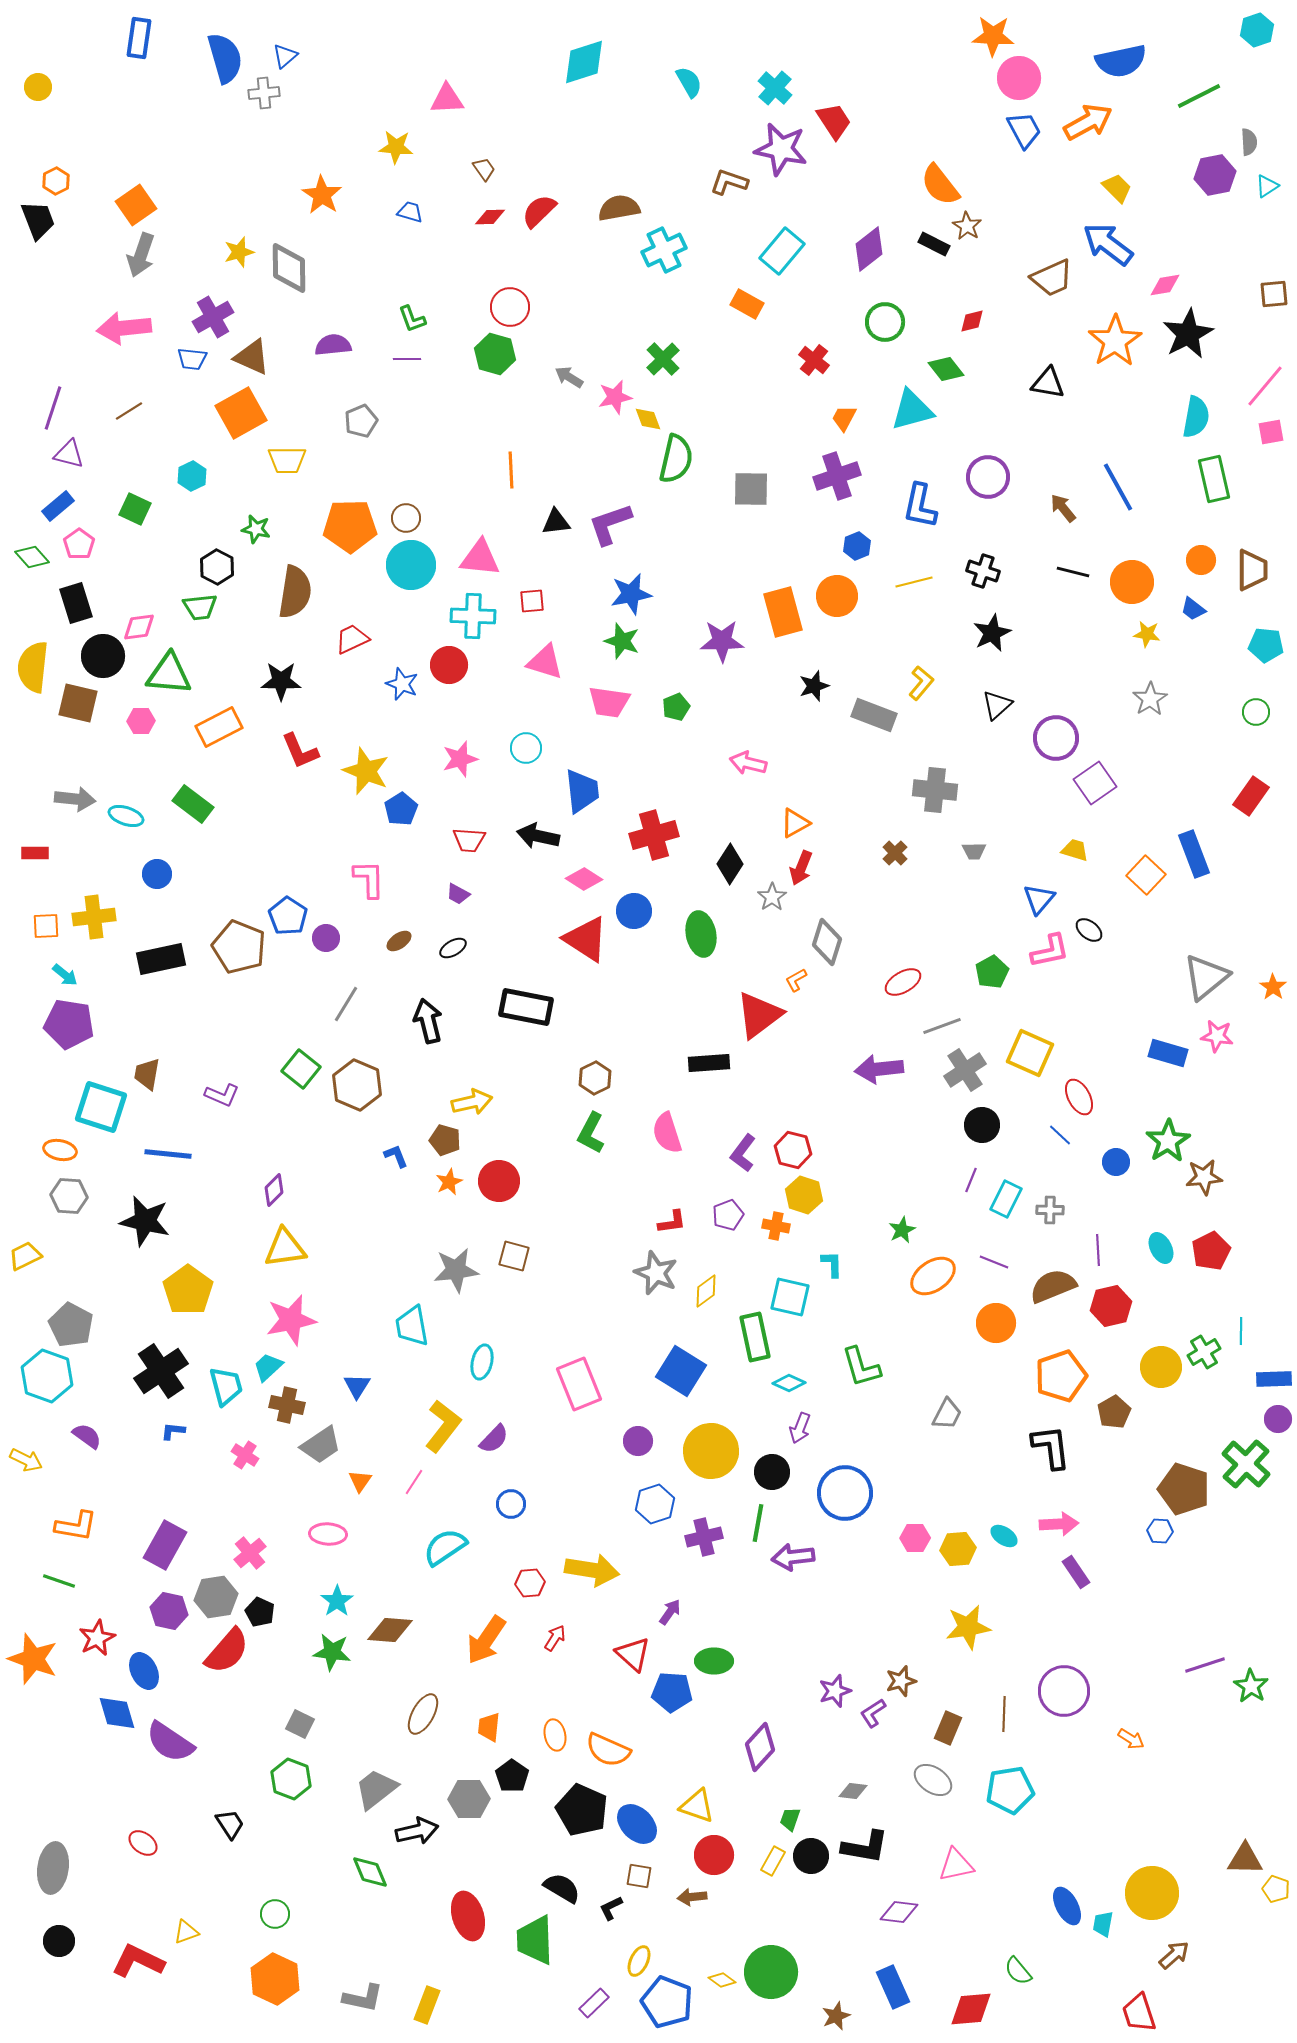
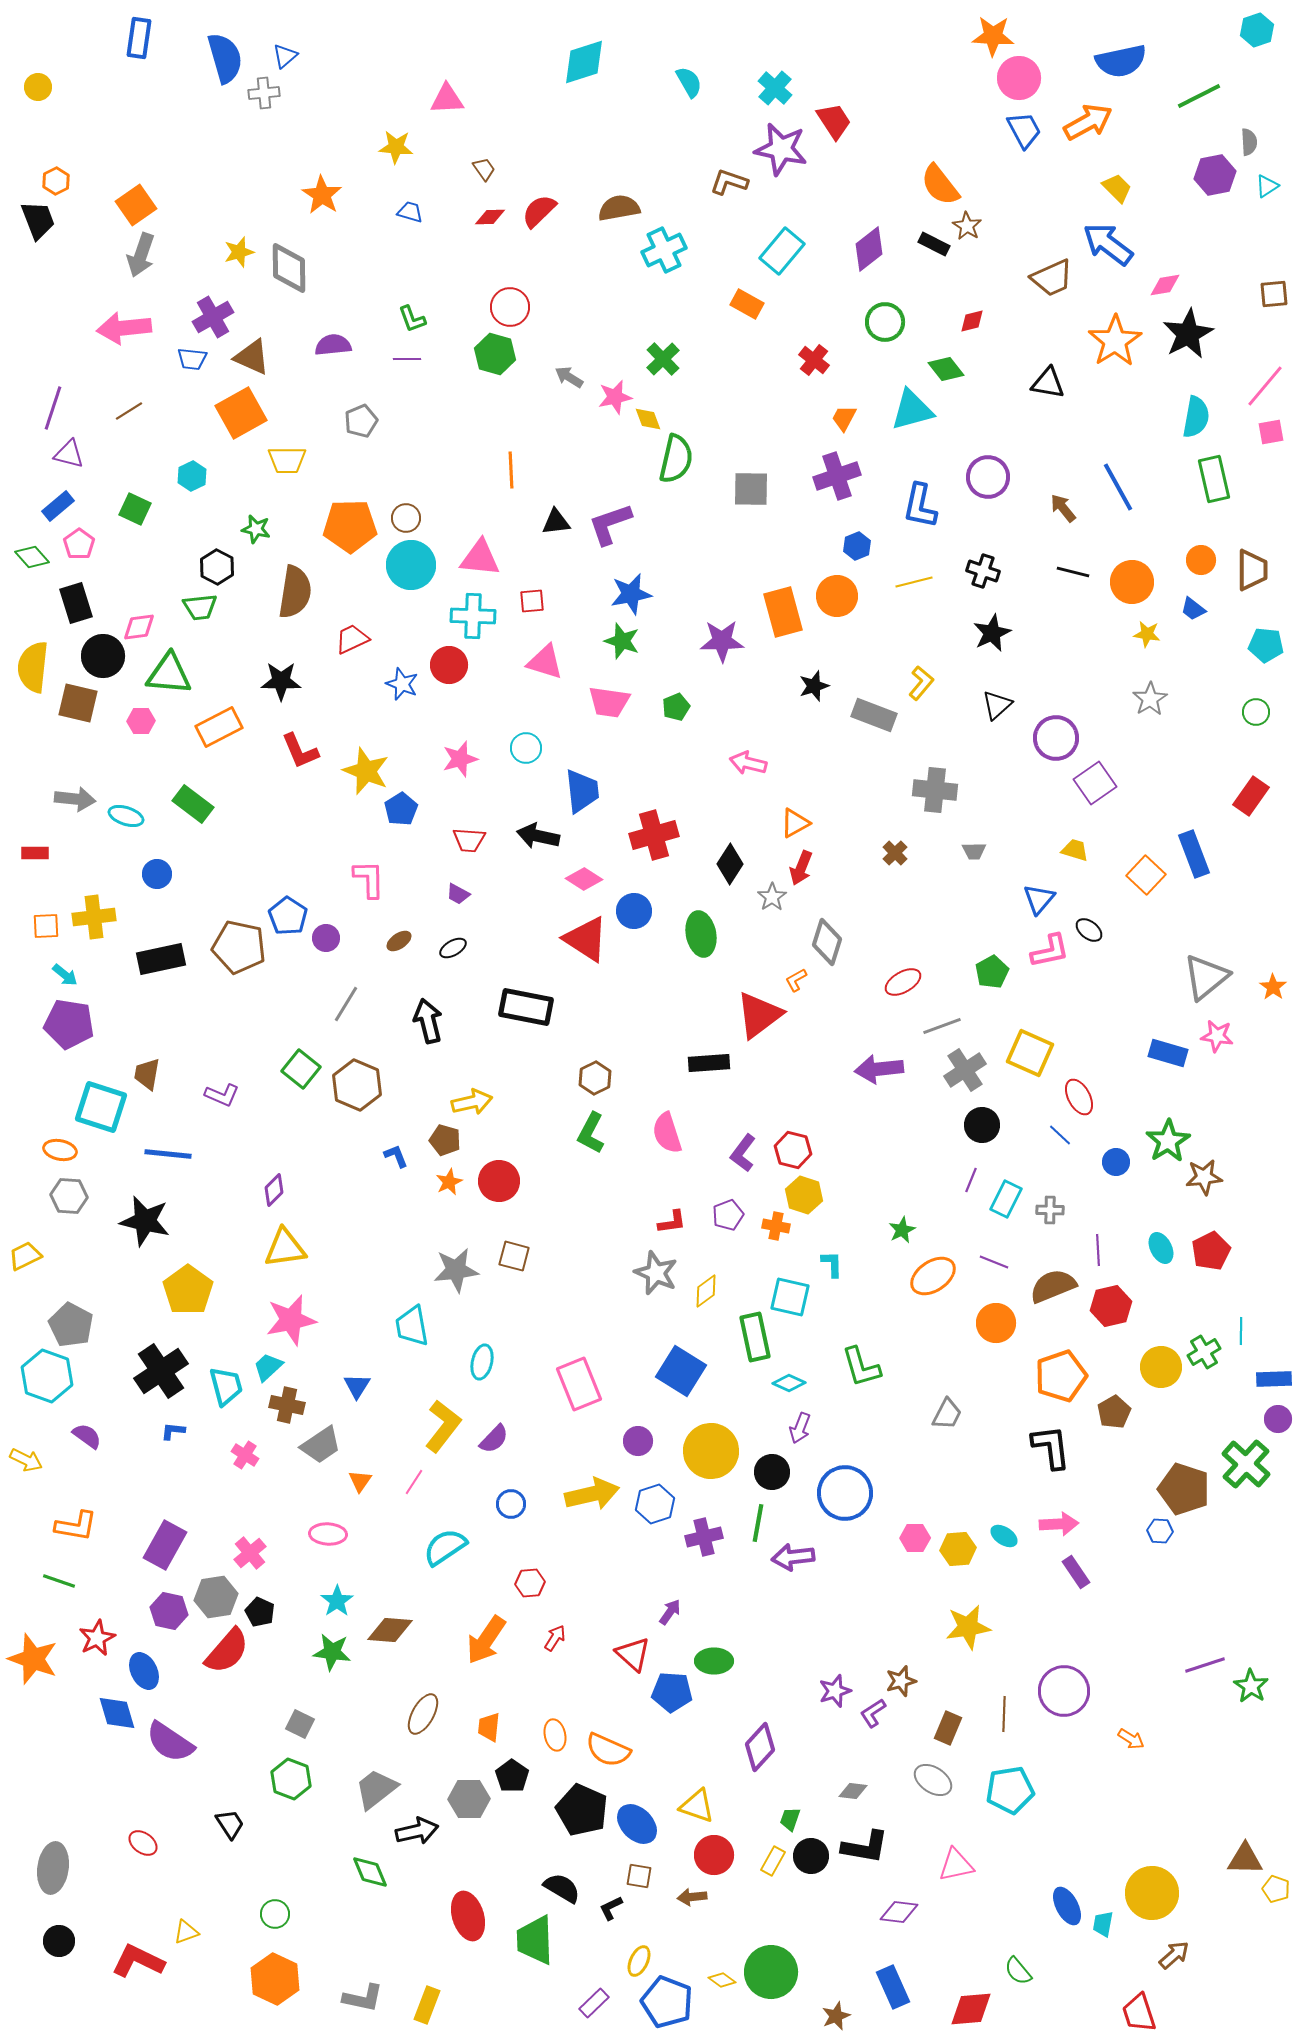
brown pentagon at (239, 947): rotated 10 degrees counterclockwise
yellow arrow at (592, 1570): moved 76 px up; rotated 22 degrees counterclockwise
